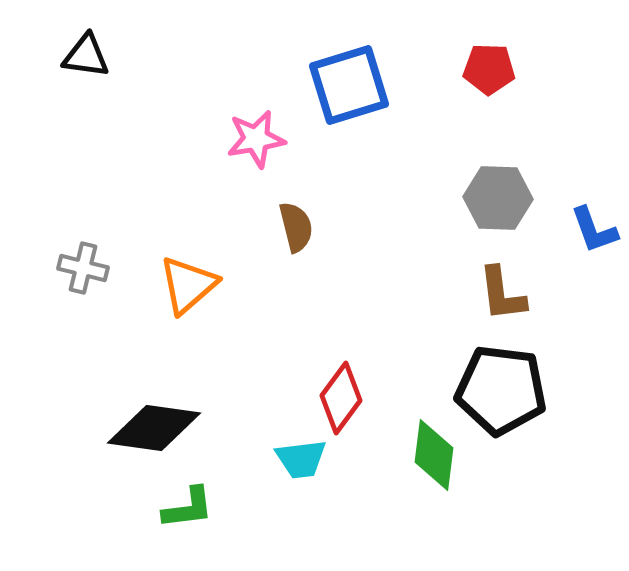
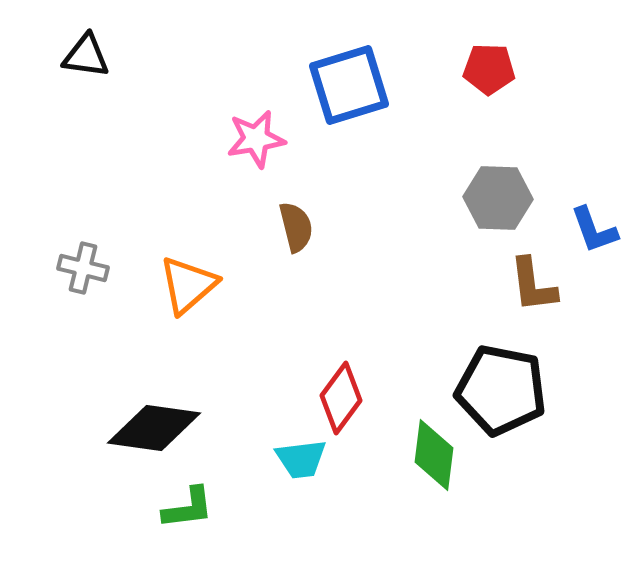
brown L-shape: moved 31 px right, 9 px up
black pentagon: rotated 4 degrees clockwise
